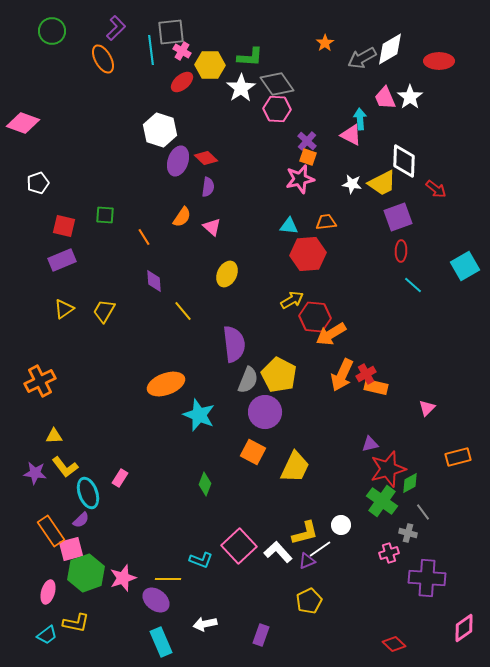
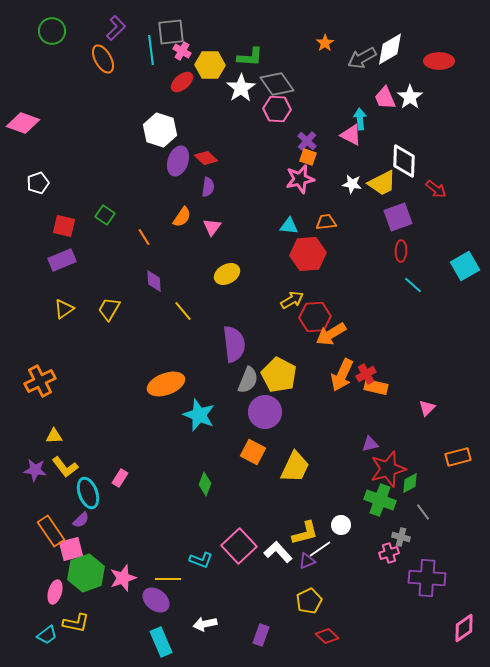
green square at (105, 215): rotated 30 degrees clockwise
pink triangle at (212, 227): rotated 24 degrees clockwise
yellow ellipse at (227, 274): rotated 35 degrees clockwise
yellow trapezoid at (104, 311): moved 5 px right, 2 px up
red hexagon at (315, 317): rotated 8 degrees counterclockwise
purple star at (35, 473): moved 3 px up
green cross at (382, 501): moved 2 px left, 1 px up; rotated 16 degrees counterclockwise
gray cross at (408, 533): moved 7 px left, 4 px down
pink ellipse at (48, 592): moved 7 px right
red diamond at (394, 644): moved 67 px left, 8 px up
